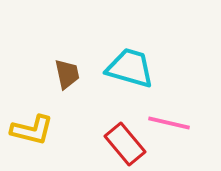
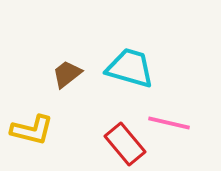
brown trapezoid: rotated 116 degrees counterclockwise
